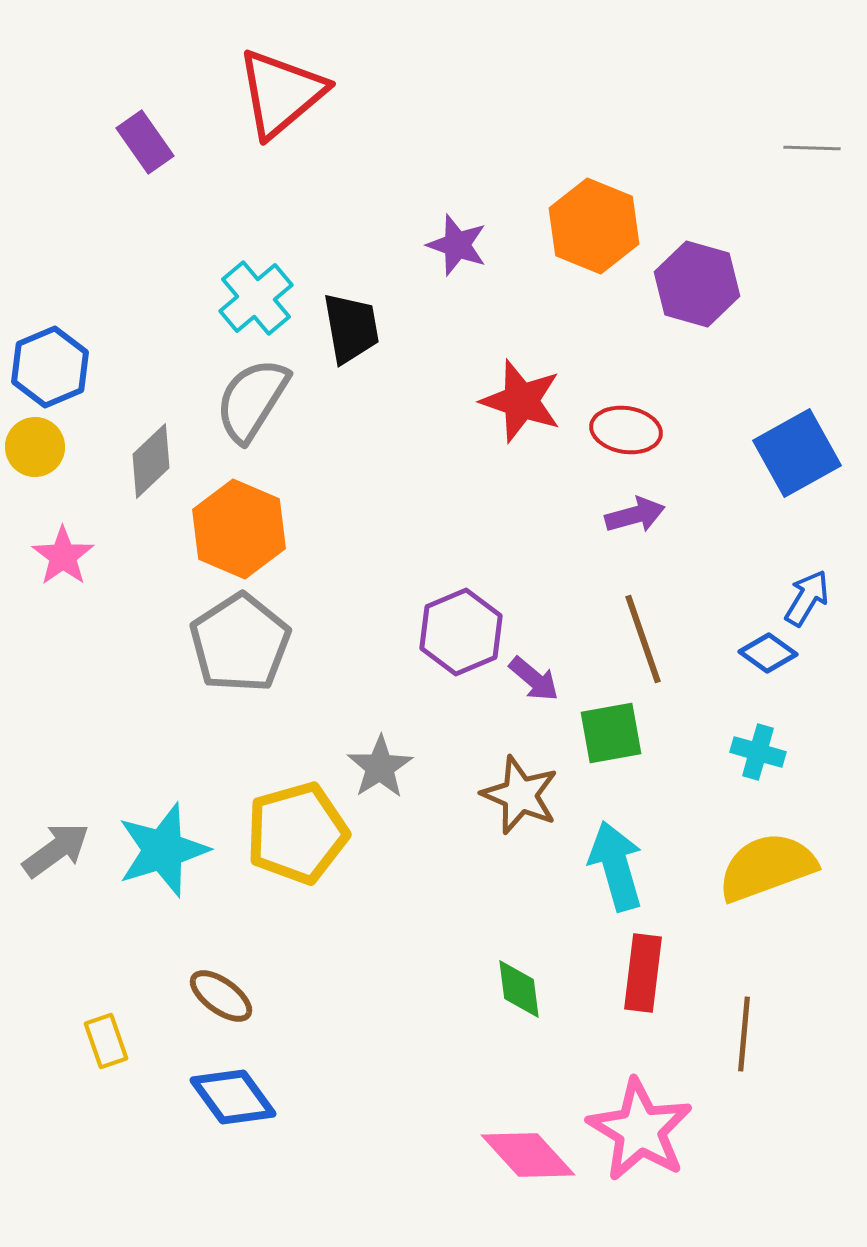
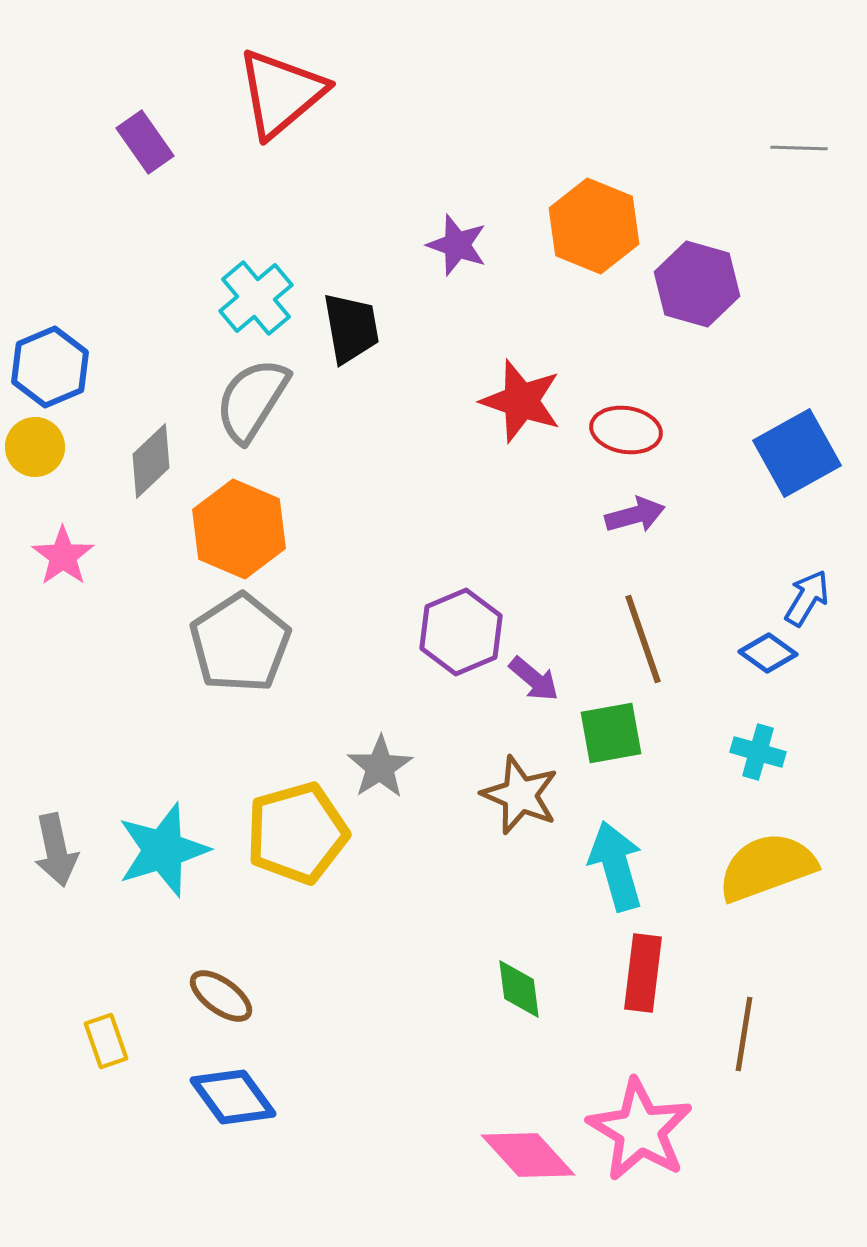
gray line at (812, 148): moved 13 px left
gray arrow at (56, 850): rotated 114 degrees clockwise
brown line at (744, 1034): rotated 4 degrees clockwise
